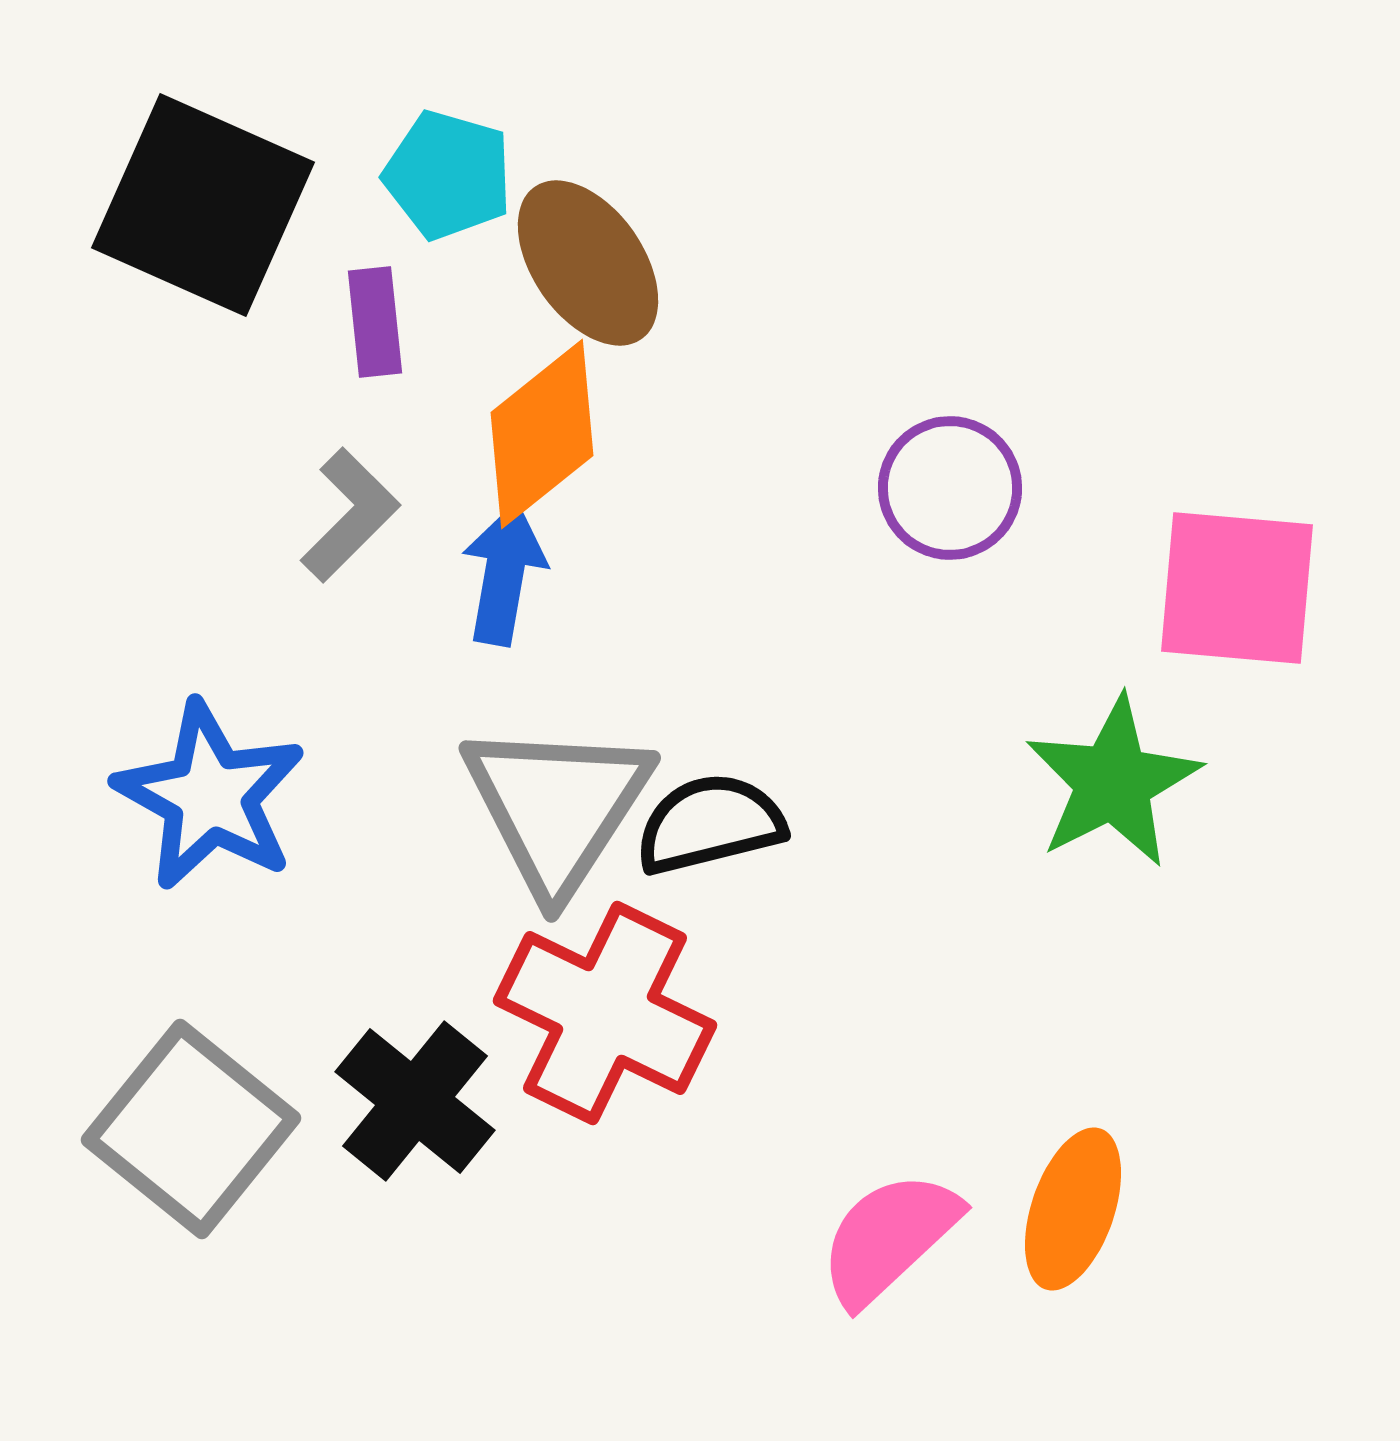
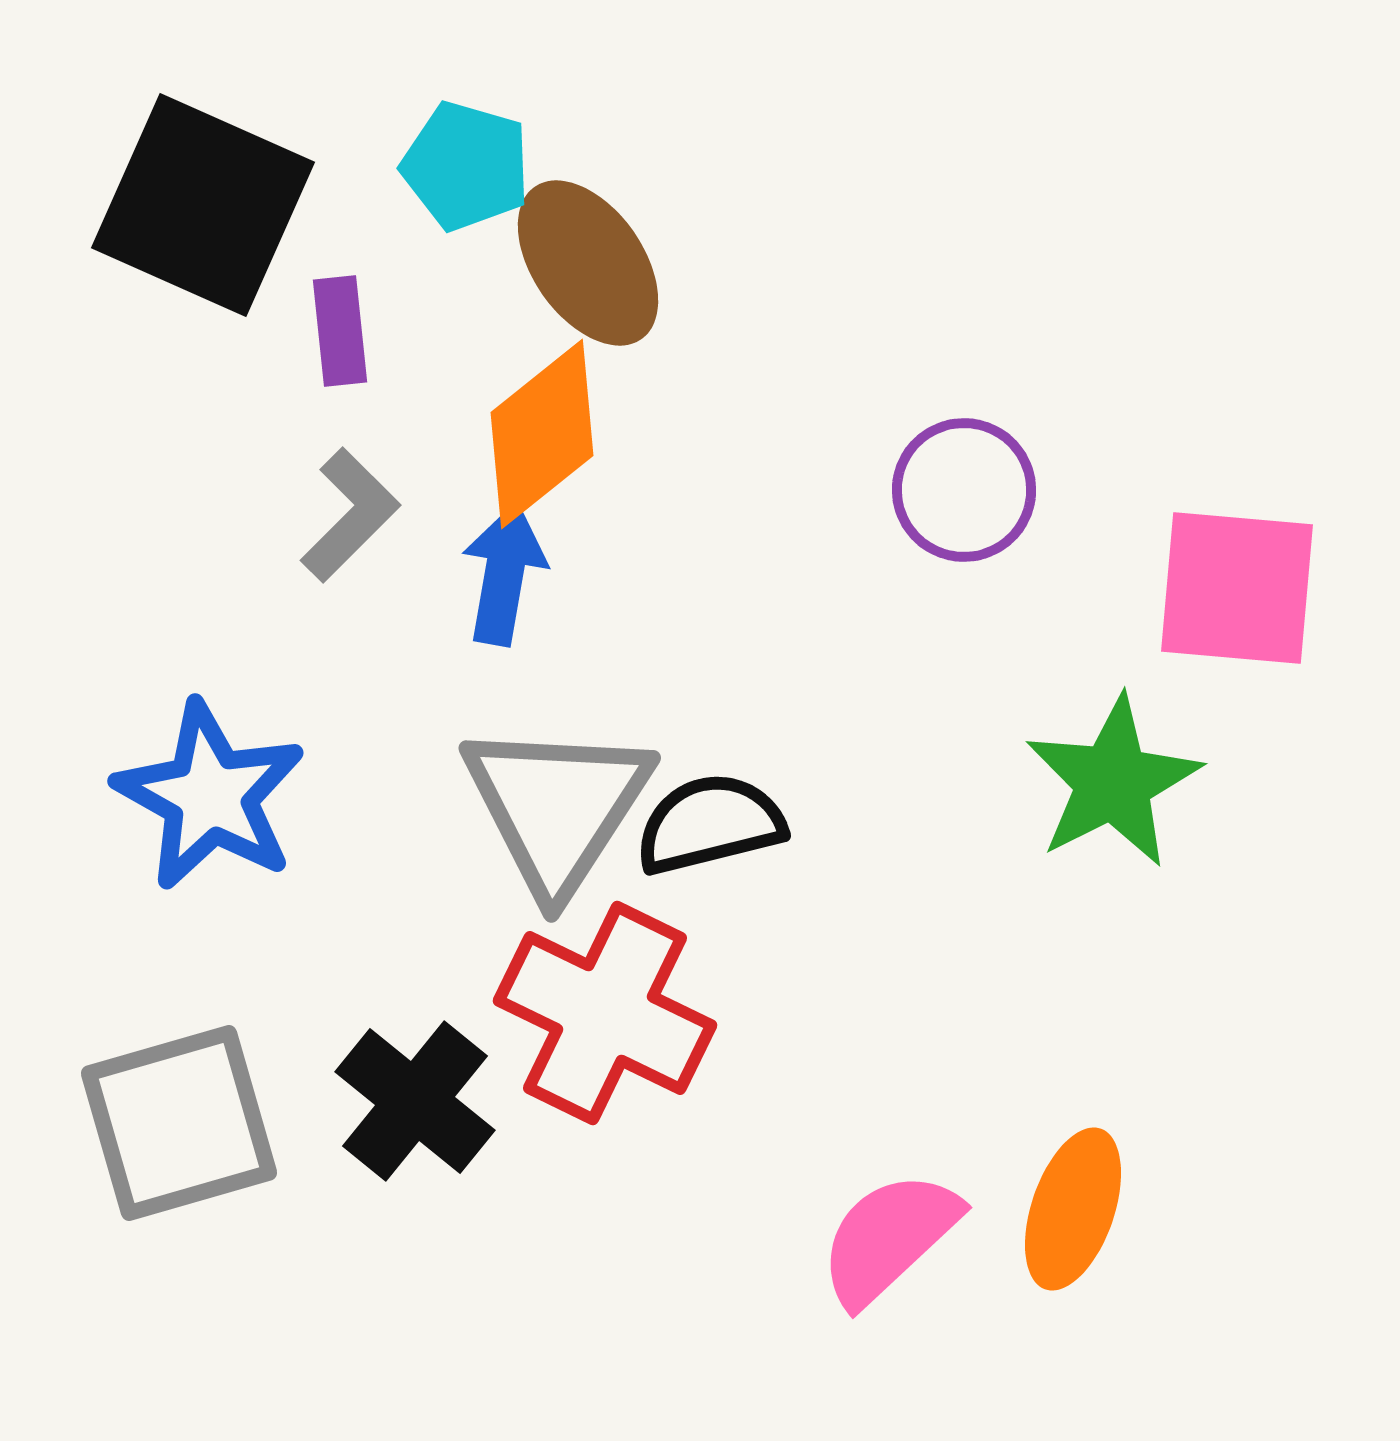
cyan pentagon: moved 18 px right, 9 px up
purple rectangle: moved 35 px left, 9 px down
purple circle: moved 14 px right, 2 px down
gray square: moved 12 px left, 6 px up; rotated 35 degrees clockwise
